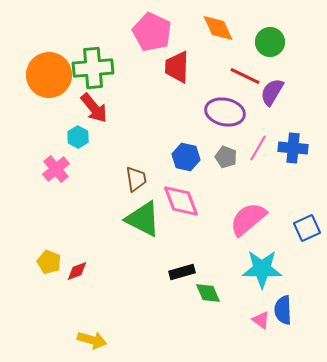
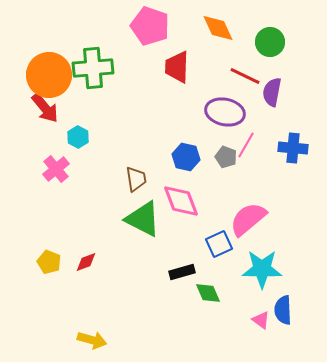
pink pentagon: moved 2 px left, 6 px up; rotated 6 degrees counterclockwise
purple semicircle: rotated 20 degrees counterclockwise
red arrow: moved 49 px left
pink line: moved 12 px left, 3 px up
blue square: moved 88 px left, 16 px down
red diamond: moved 9 px right, 9 px up
